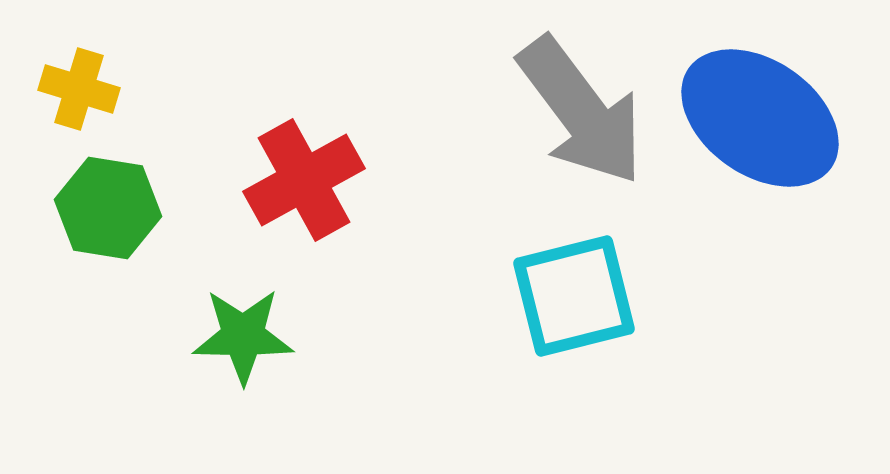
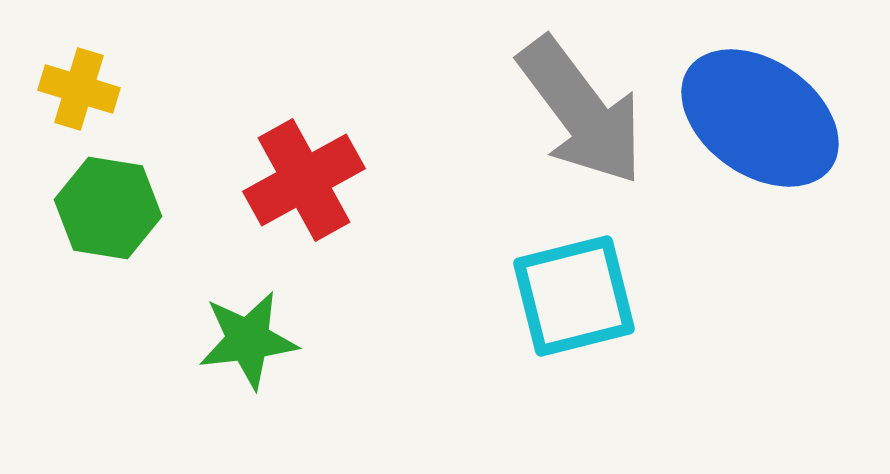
green star: moved 5 px right, 4 px down; rotated 8 degrees counterclockwise
